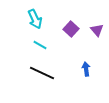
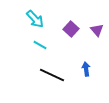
cyan arrow: rotated 18 degrees counterclockwise
black line: moved 10 px right, 2 px down
